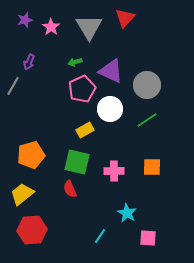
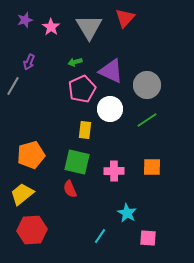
yellow rectangle: rotated 54 degrees counterclockwise
